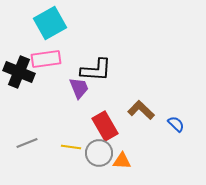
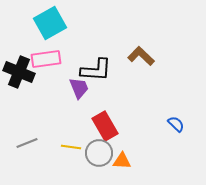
brown L-shape: moved 54 px up
